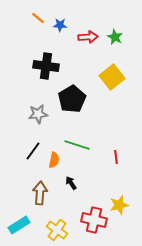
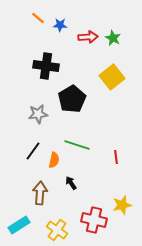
green star: moved 2 px left, 1 px down
yellow star: moved 3 px right
